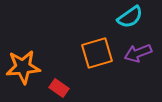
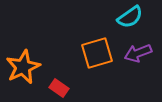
orange star: rotated 20 degrees counterclockwise
